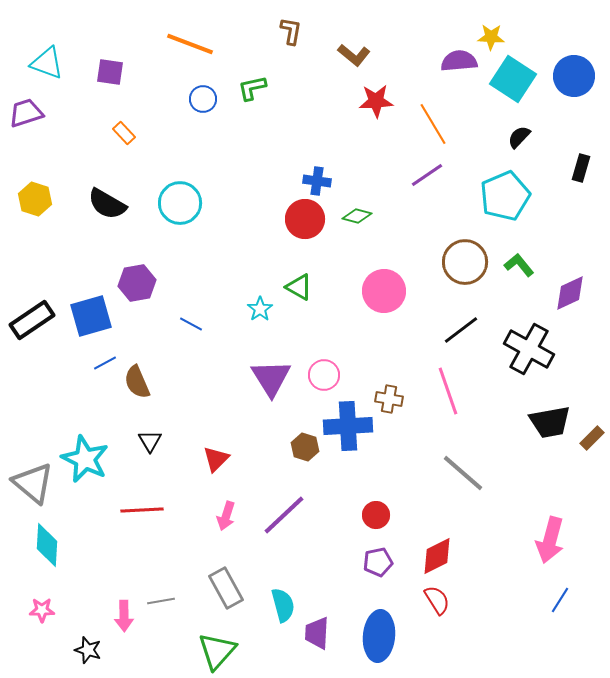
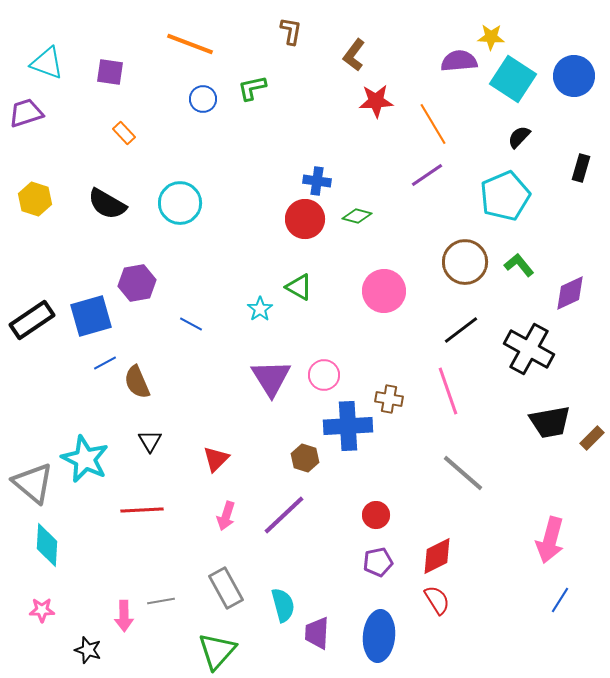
brown L-shape at (354, 55): rotated 88 degrees clockwise
brown hexagon at (305, 447): moved 11 px down
